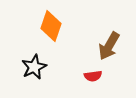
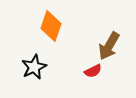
red semicircle: moved 5 px up; rotated 18 degrees counterclockwise
